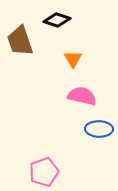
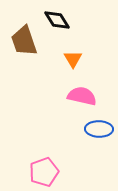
black diamond: rotated 40 degrees clockwise
brown trapezoid: moved 4 px right
